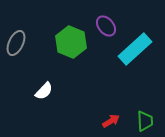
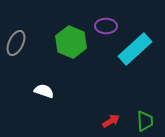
purple ellipse: rotated 50 degrees counterclockwise
white semicircle: rotated 114 degrees counterclockwise
